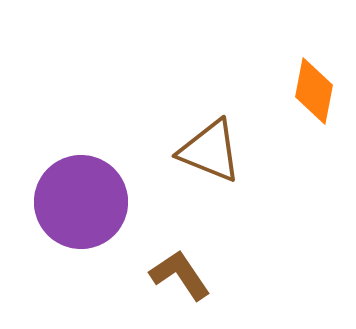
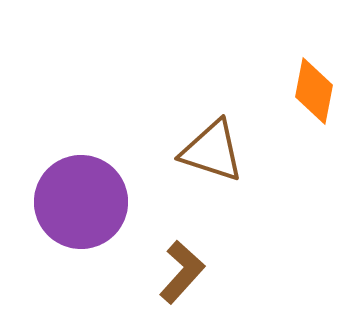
brown triangle: moved 2 px right; rotated 4 degrees counterclockwise
brown L-shape: moved 2 px right, 3 px up; rotated 76 degrees clockwise
